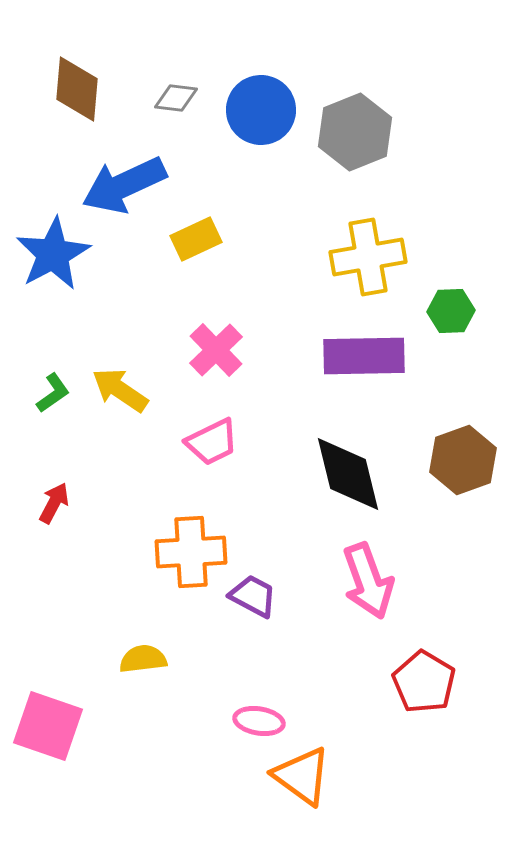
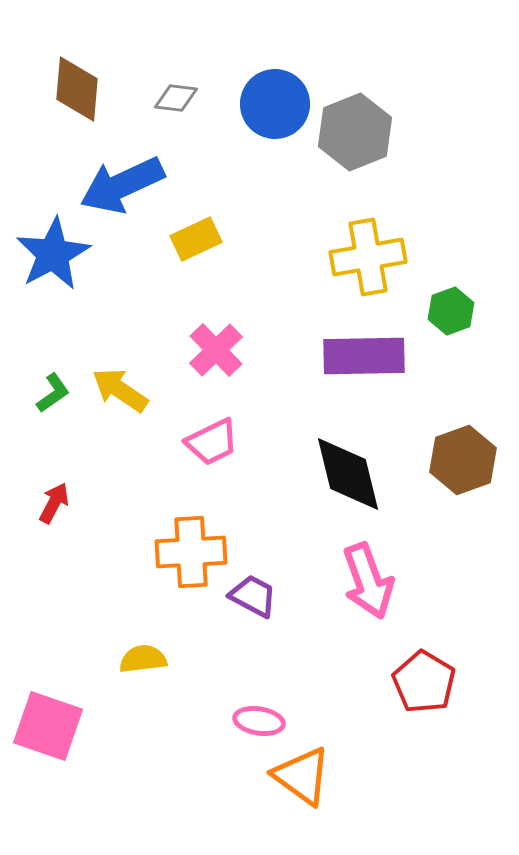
blue circle: moved 14 px right, 6 px up
blue arrow: moved 2 px left
green hexagon: rotated 18 degrees counterclockwise
